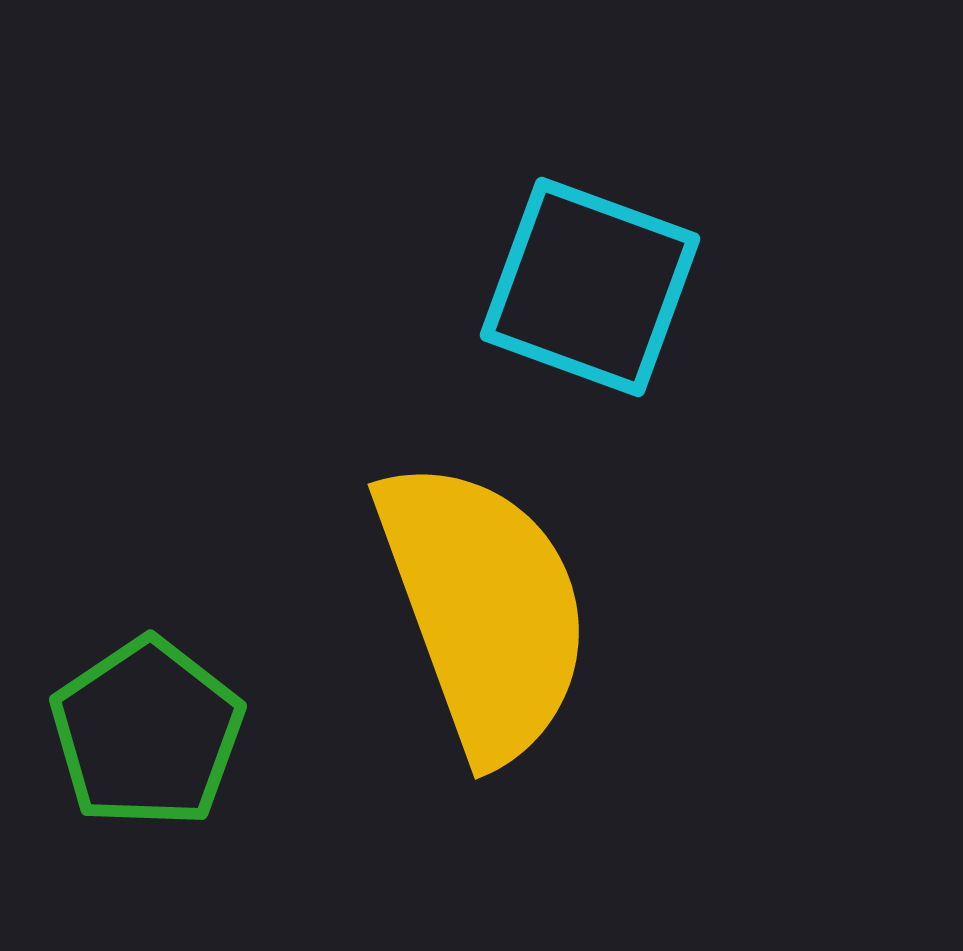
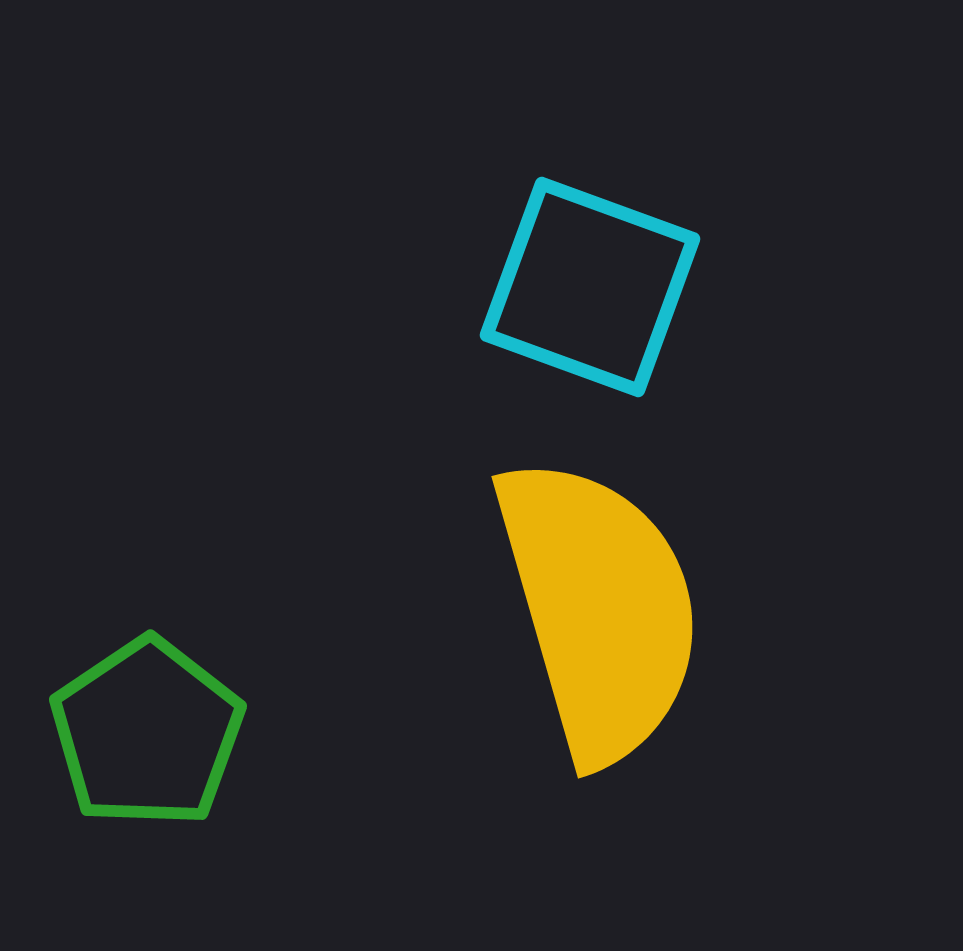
yellow semicircle: moved 115 px right; rotated 4 degrees clockwise
